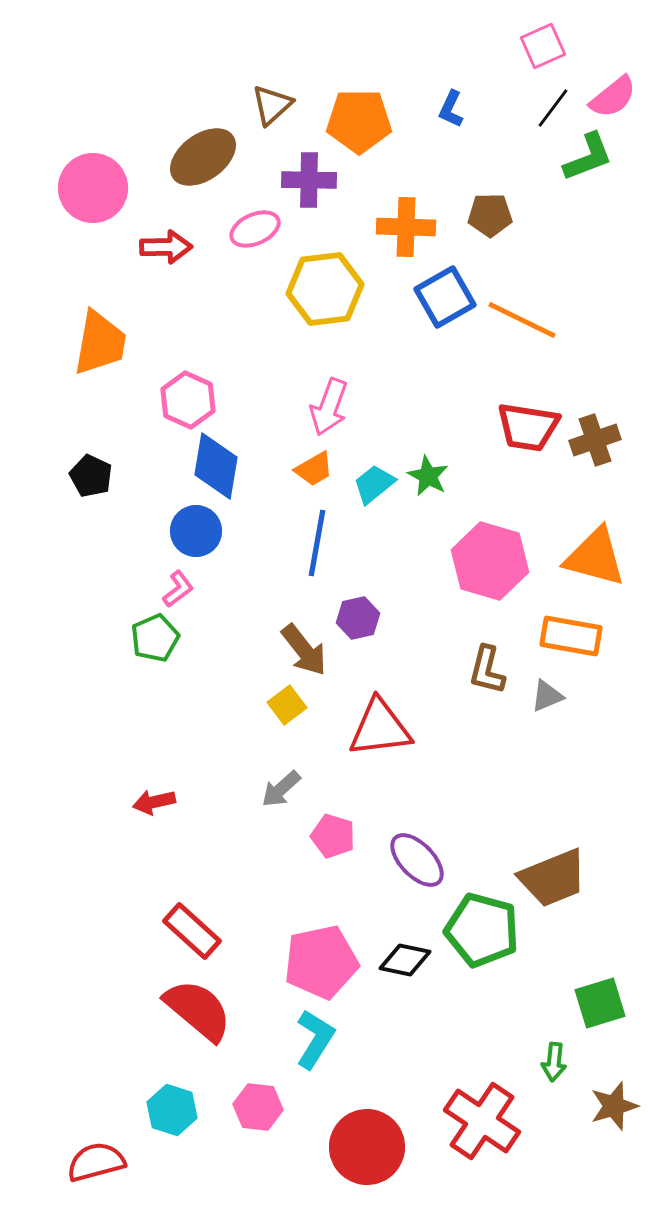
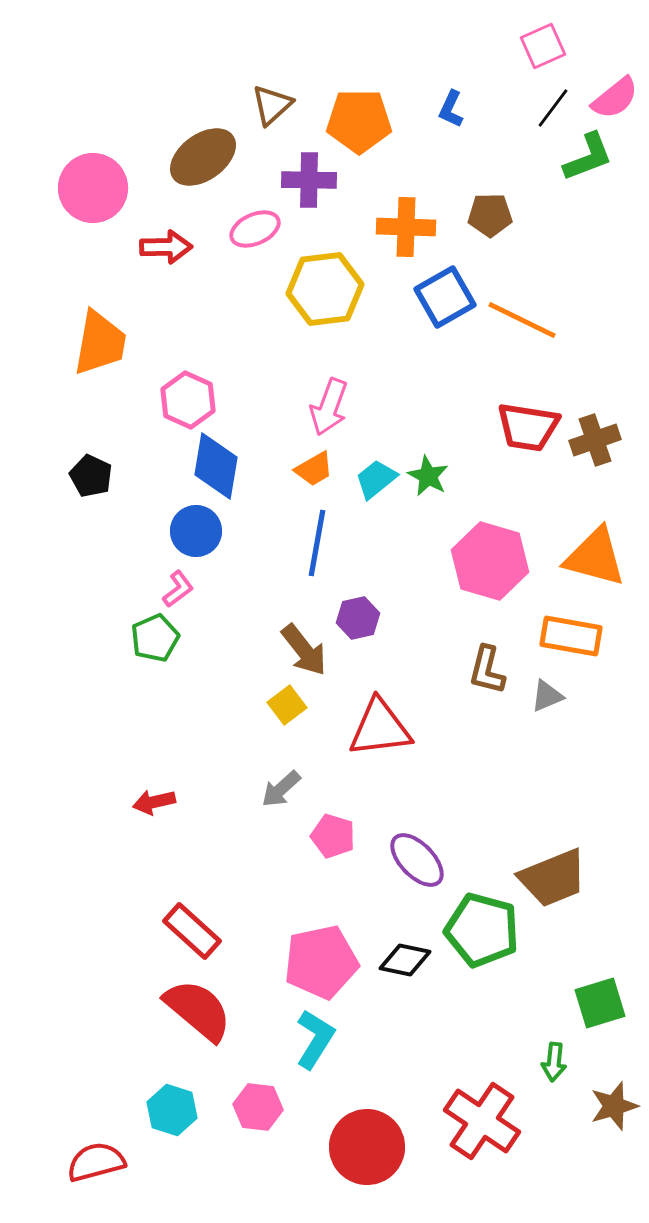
pink semicircle at (613, 97): moved 2 px right, 1 px down
cyan trapezoid at (374, 484): moved 2 px right, 5 px up
